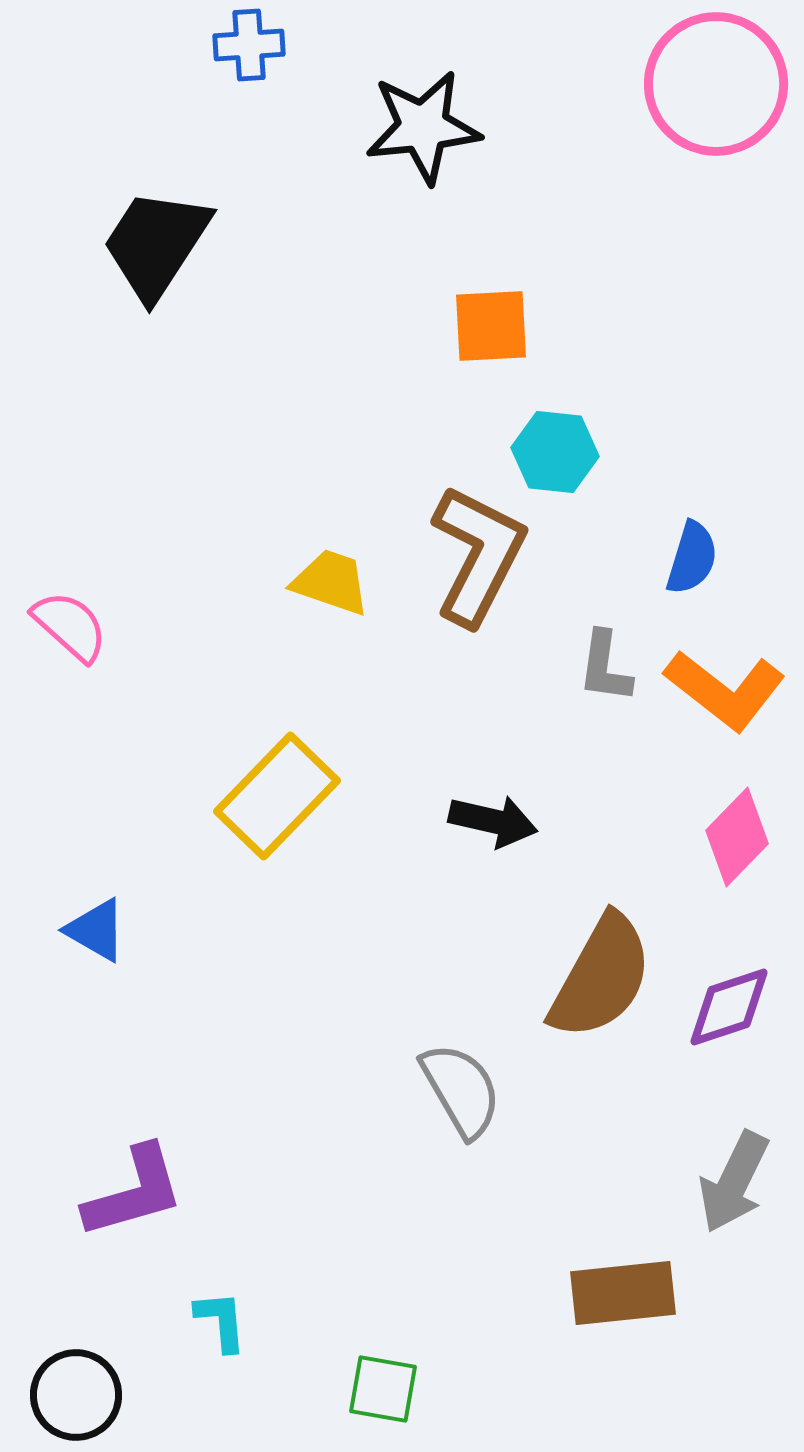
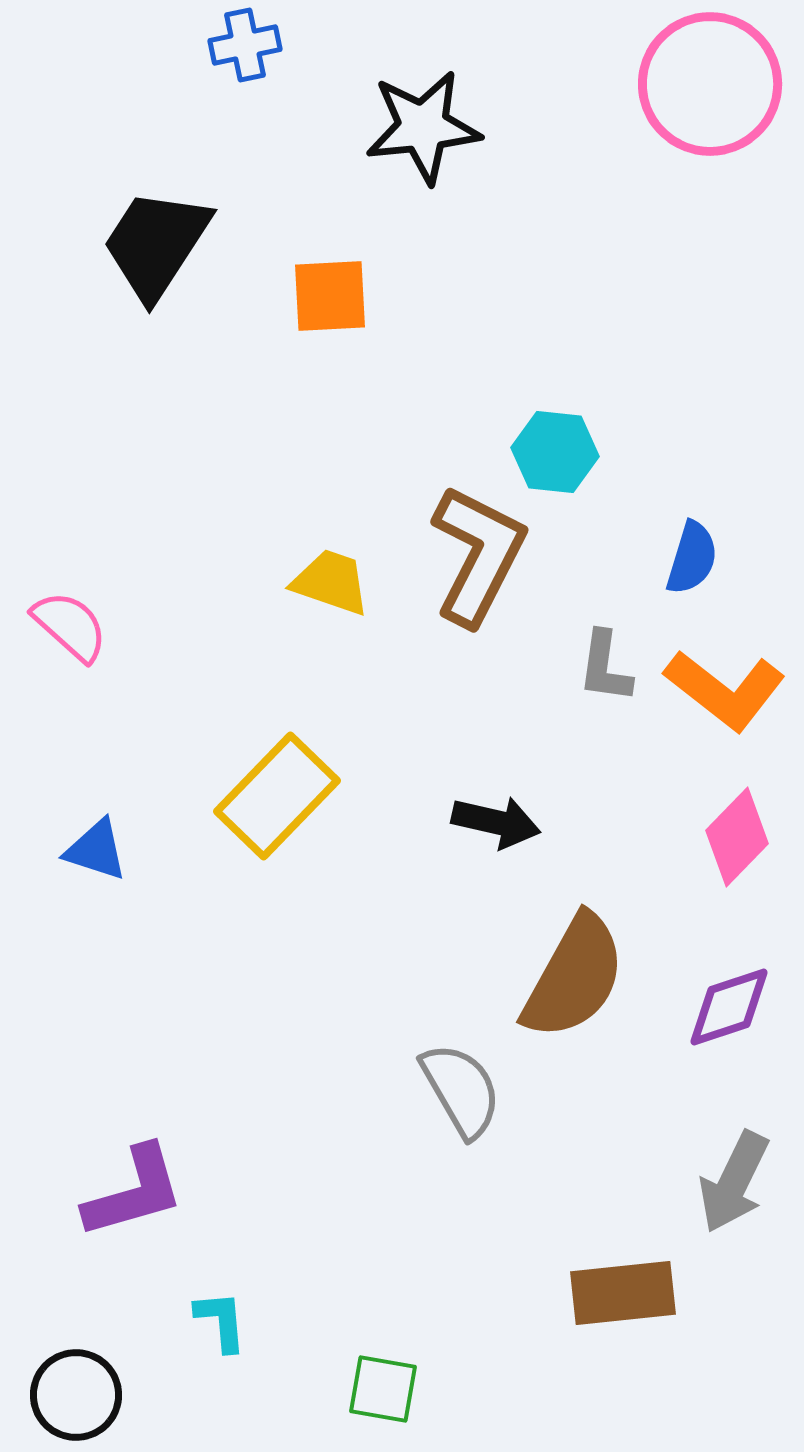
blue cross: moved 4 px left; rotated 8 degrees counterclockwise
pink circle: moved 6 px left
orange square: moved 161 px left, 30 px up
black arrow: moved 3 px right, 1 px down
blue triangle: moved 80 px up; rotated 12 degrees counterclockwise
brown semicircle: moved 27 px left
